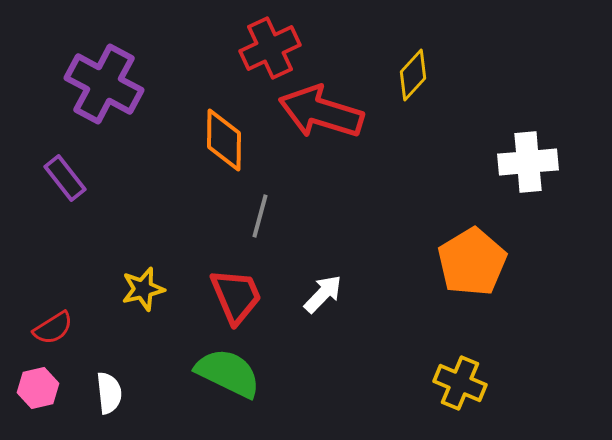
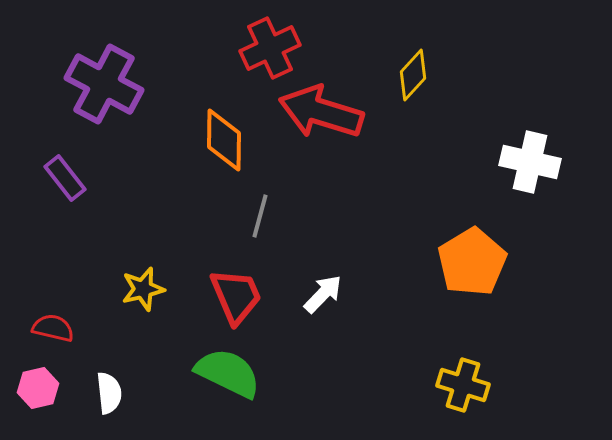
white cross: moved 2 px right; rotated 18 degrees clockwise
red semicircle: rotated 135 degrees counterclockwise
yellow cross: moved 3 px right, 2 px down; rotated 6 degrees counterclockwise
